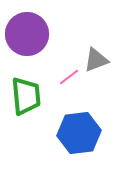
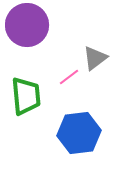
purple circle: moved 9 px up
gray triangle: moved 1 px left, 2 px up; rotated 16 degrees counterclockwise
